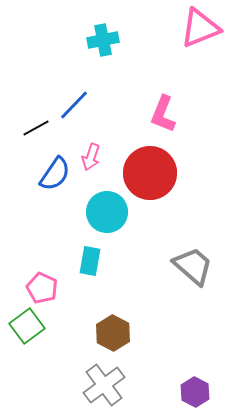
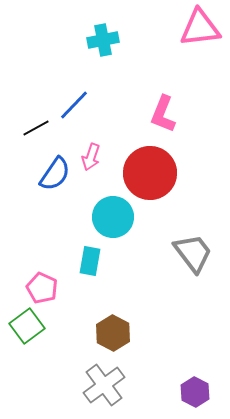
pink triangle: rotated 15 degrees clockwise
cyan circle: moved 6 px right, 5 px down
gray trapezoid: moved 13 px up; rotated 12 degrees clockwise
